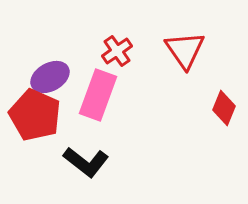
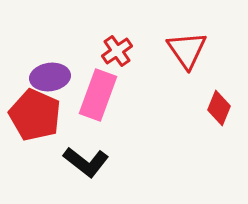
red triangle: moved 2 px right
purple ellipse: rotated 21 degrees clockwise
red diamond: moved 5 px left
